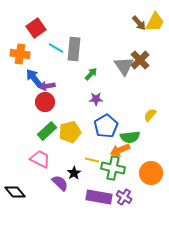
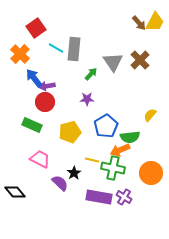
orange cross: rotated 36 degrees clockwise
gray triangle: moved 11 px left, 4 px up
purple star: moved 9 px left
green rectangle: moved 15 px left, 6 px up; rotated 66 degrees clockwise
